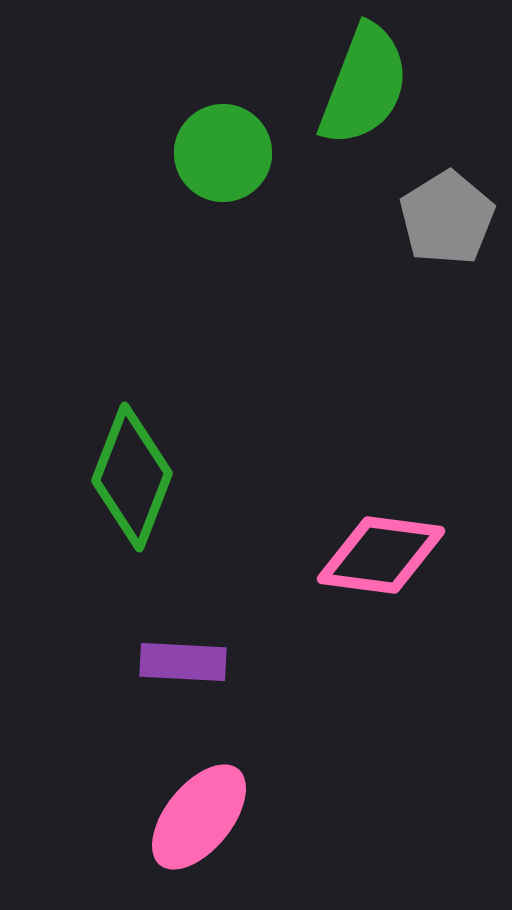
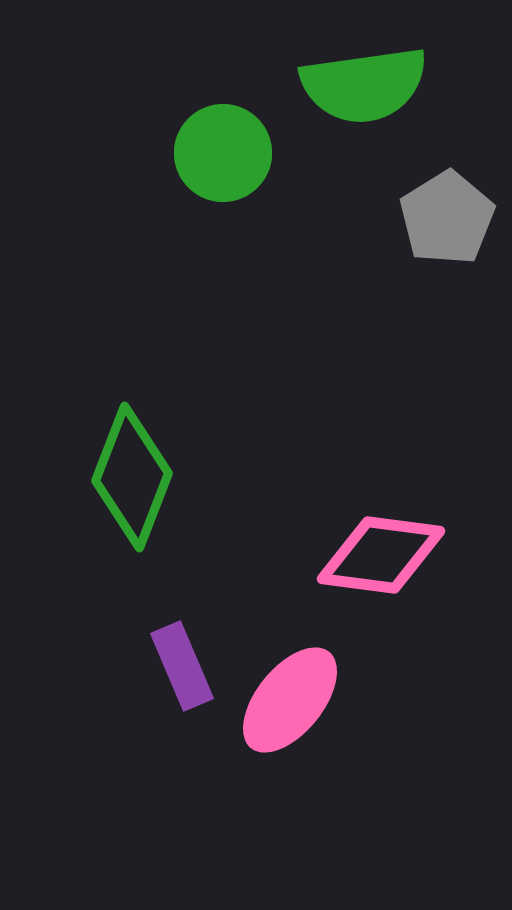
green semicircle: rotated 61 degrees clockwise
purple rectangle: moved 1 px left, 4 px down; rotated 64 degrees clockwise
pink ellipse: moved 91 px right, 117 px up
